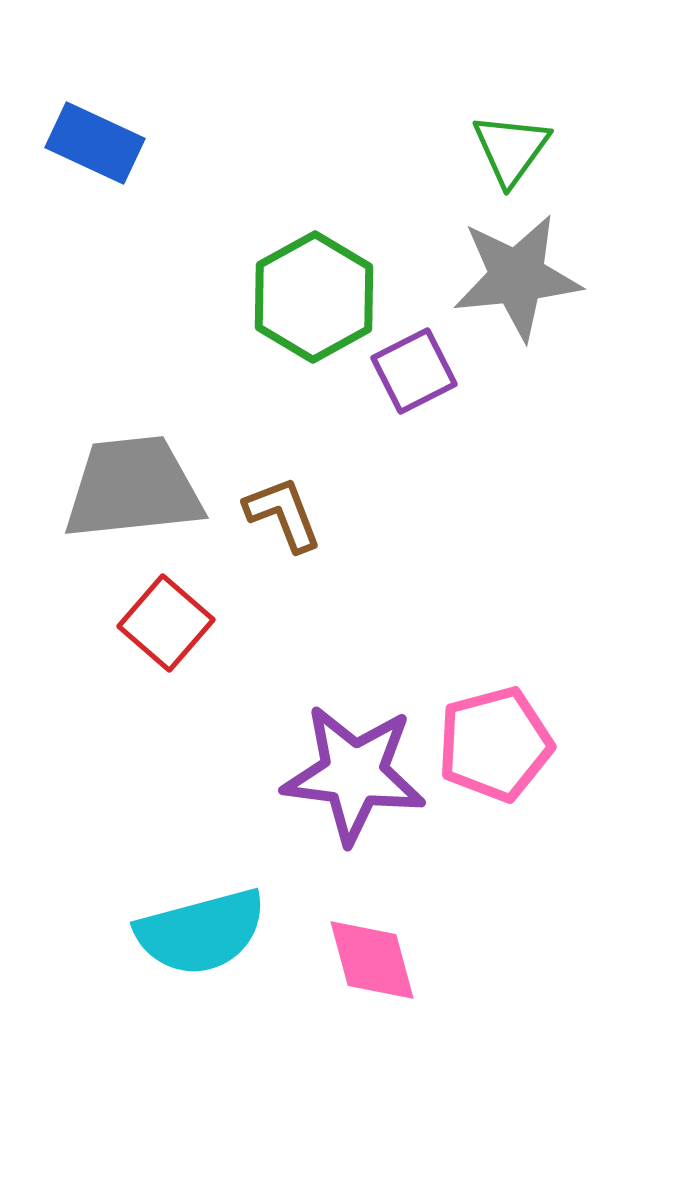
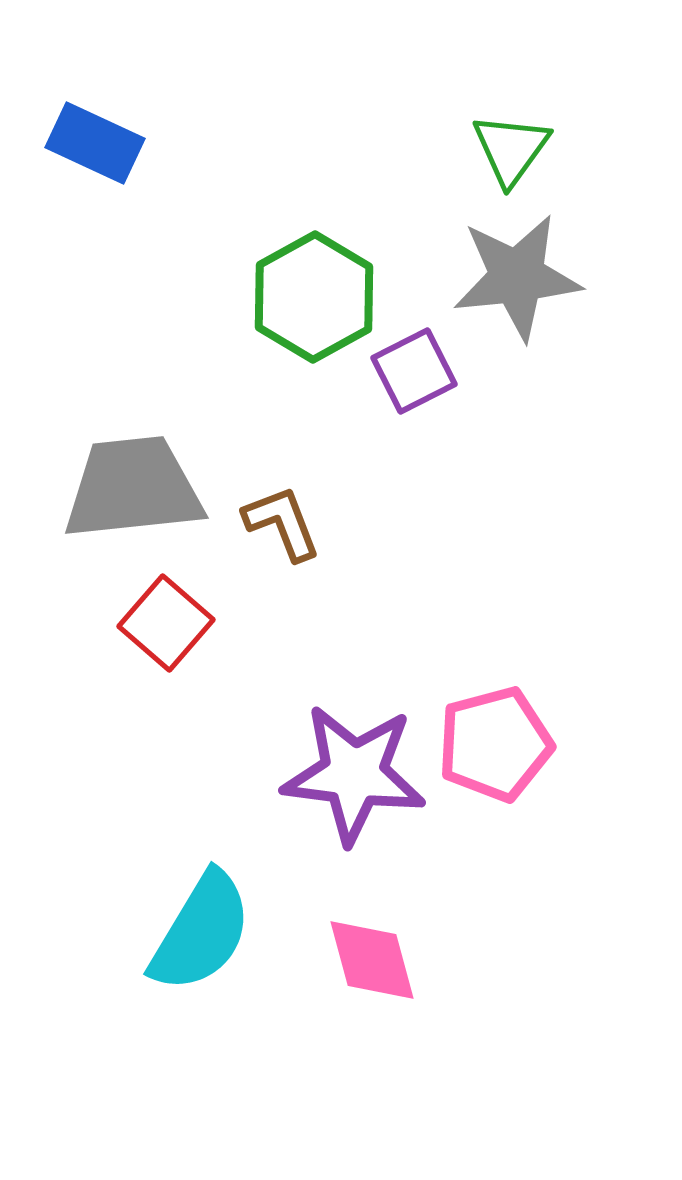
brown L-shape: moved 1 px left, 9 px down
cyan semicircle: rotated 44 degrees counterclockwise
